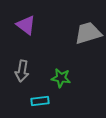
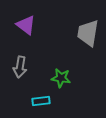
gray trapezoid: rotated 64 degrees counterclockwise
gray arrow: moved 2 px left, 4 px up
cyan rectangle: moved 1 px right
